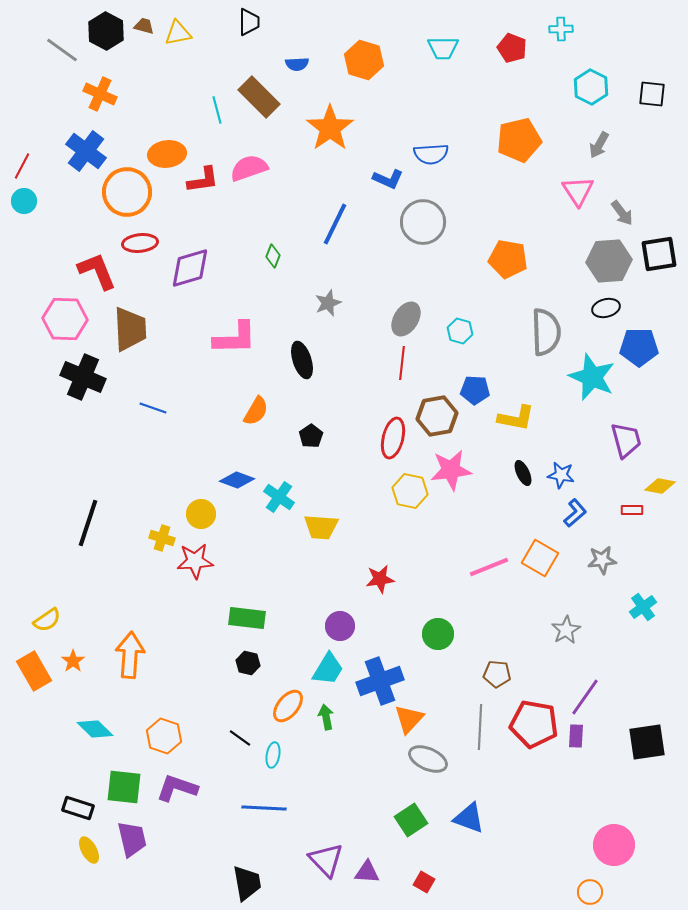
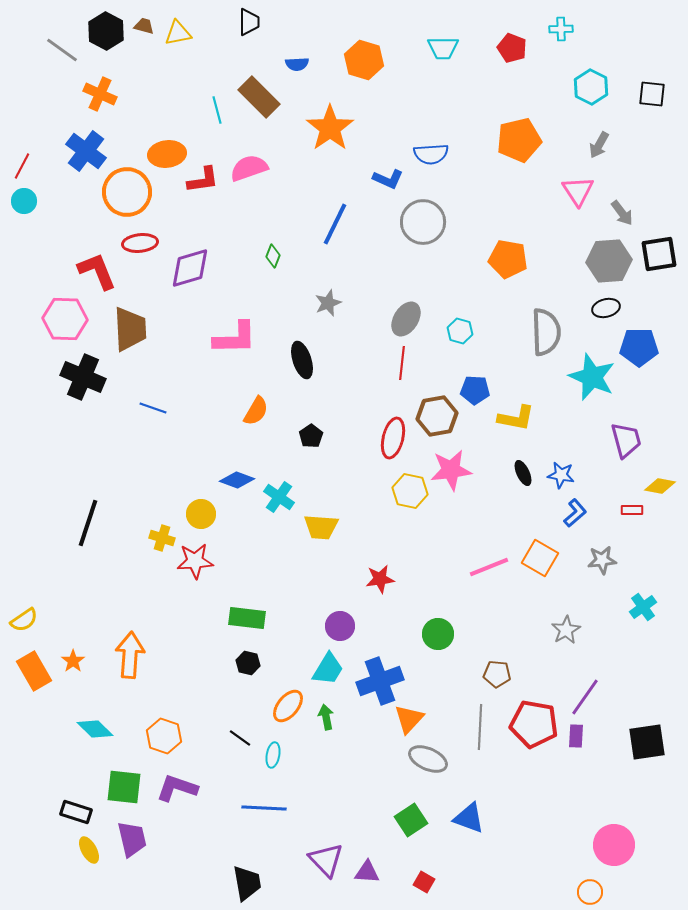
yellow semicircle at (47, 620): moved 23 px left
black rectangle at (78, 808): moved 2 px left, 4 px down
